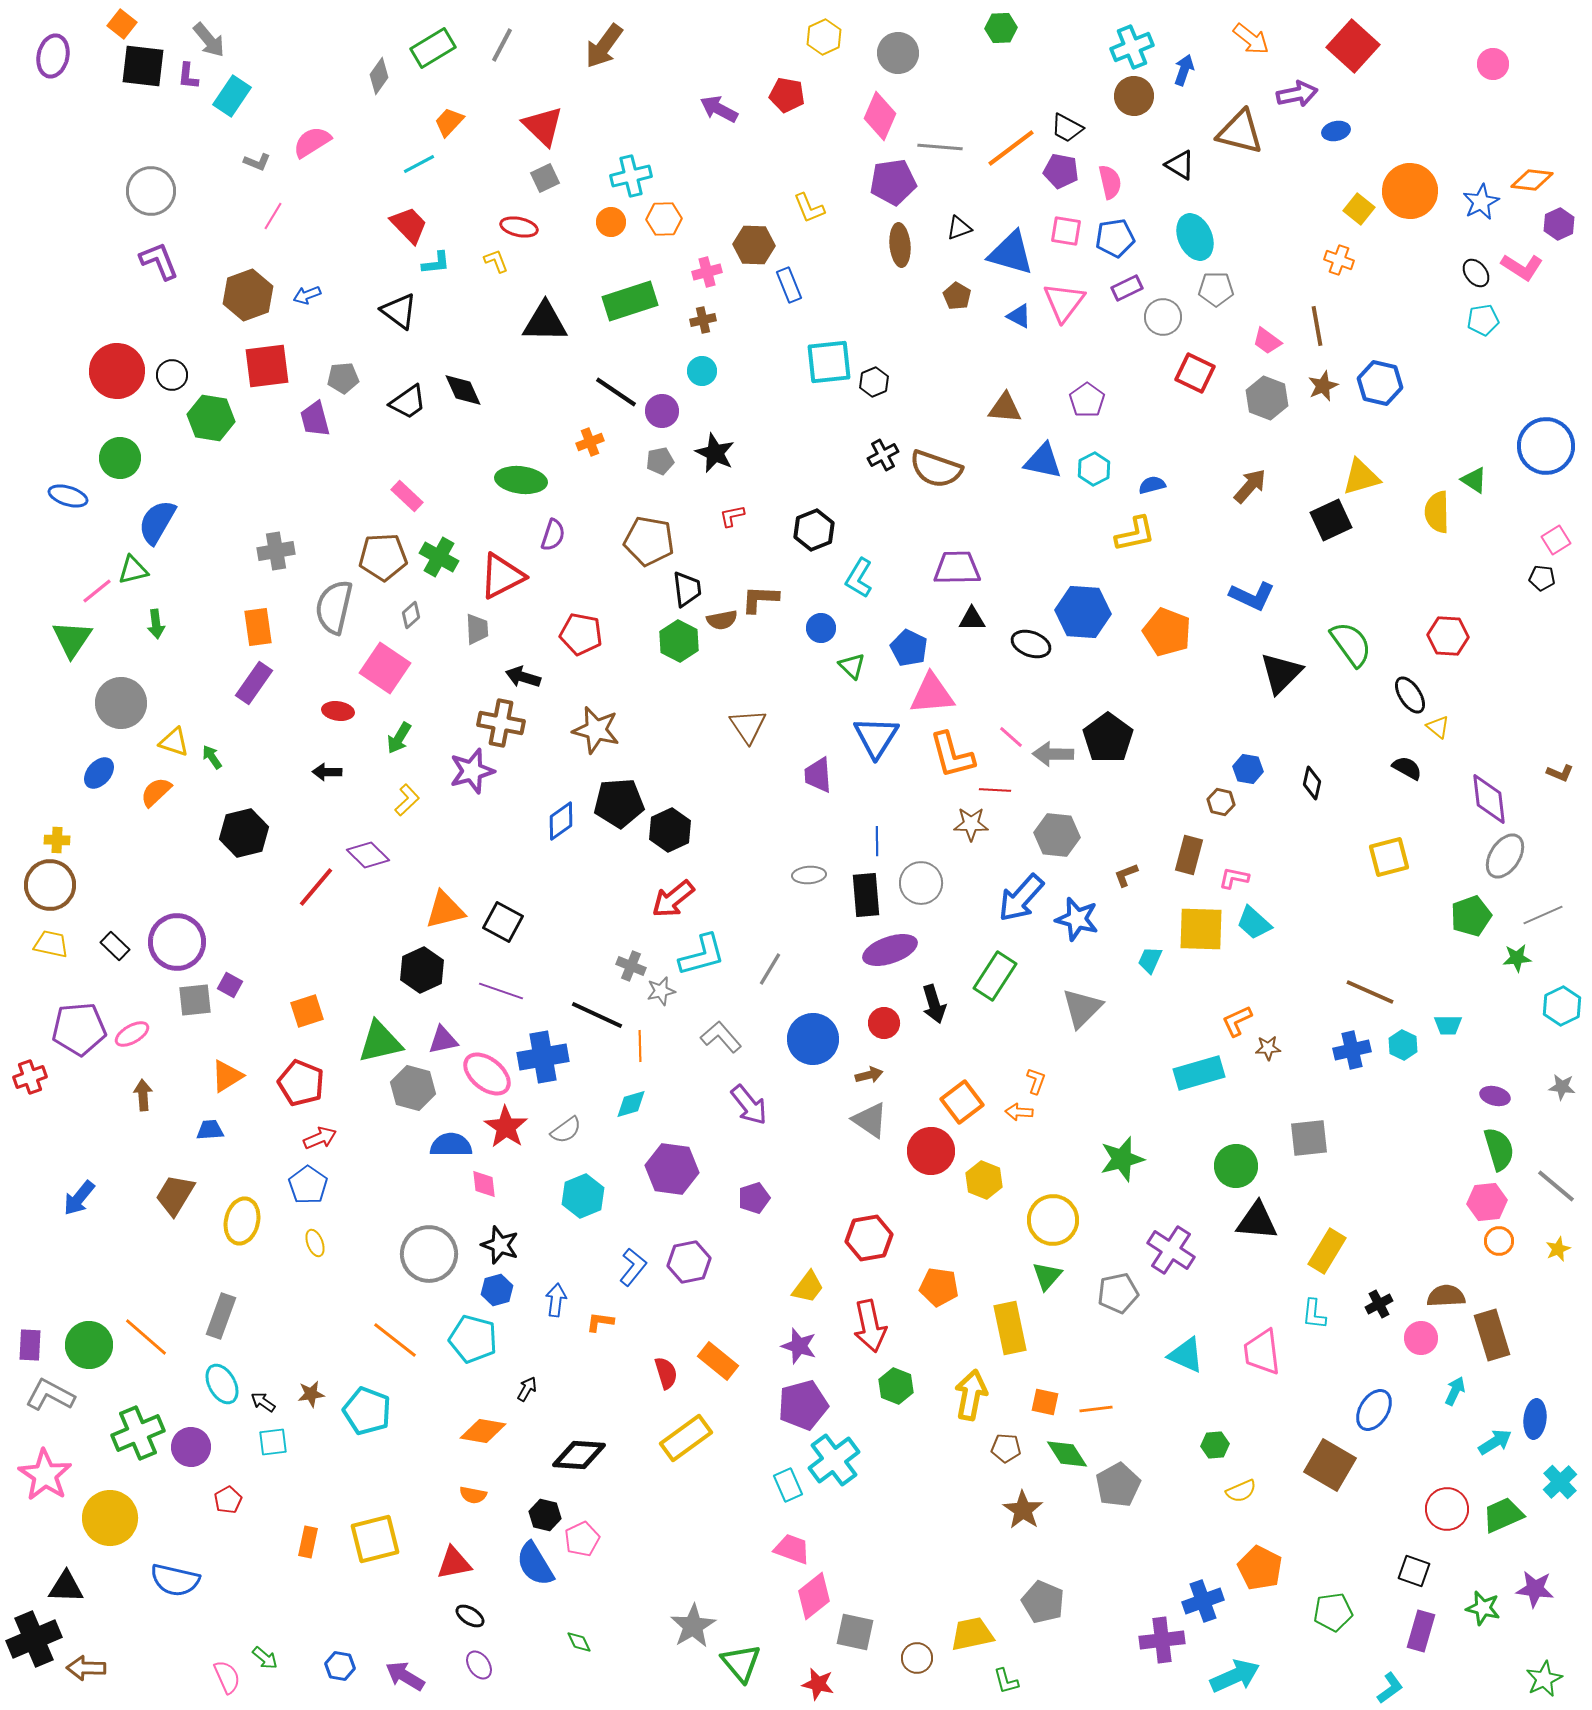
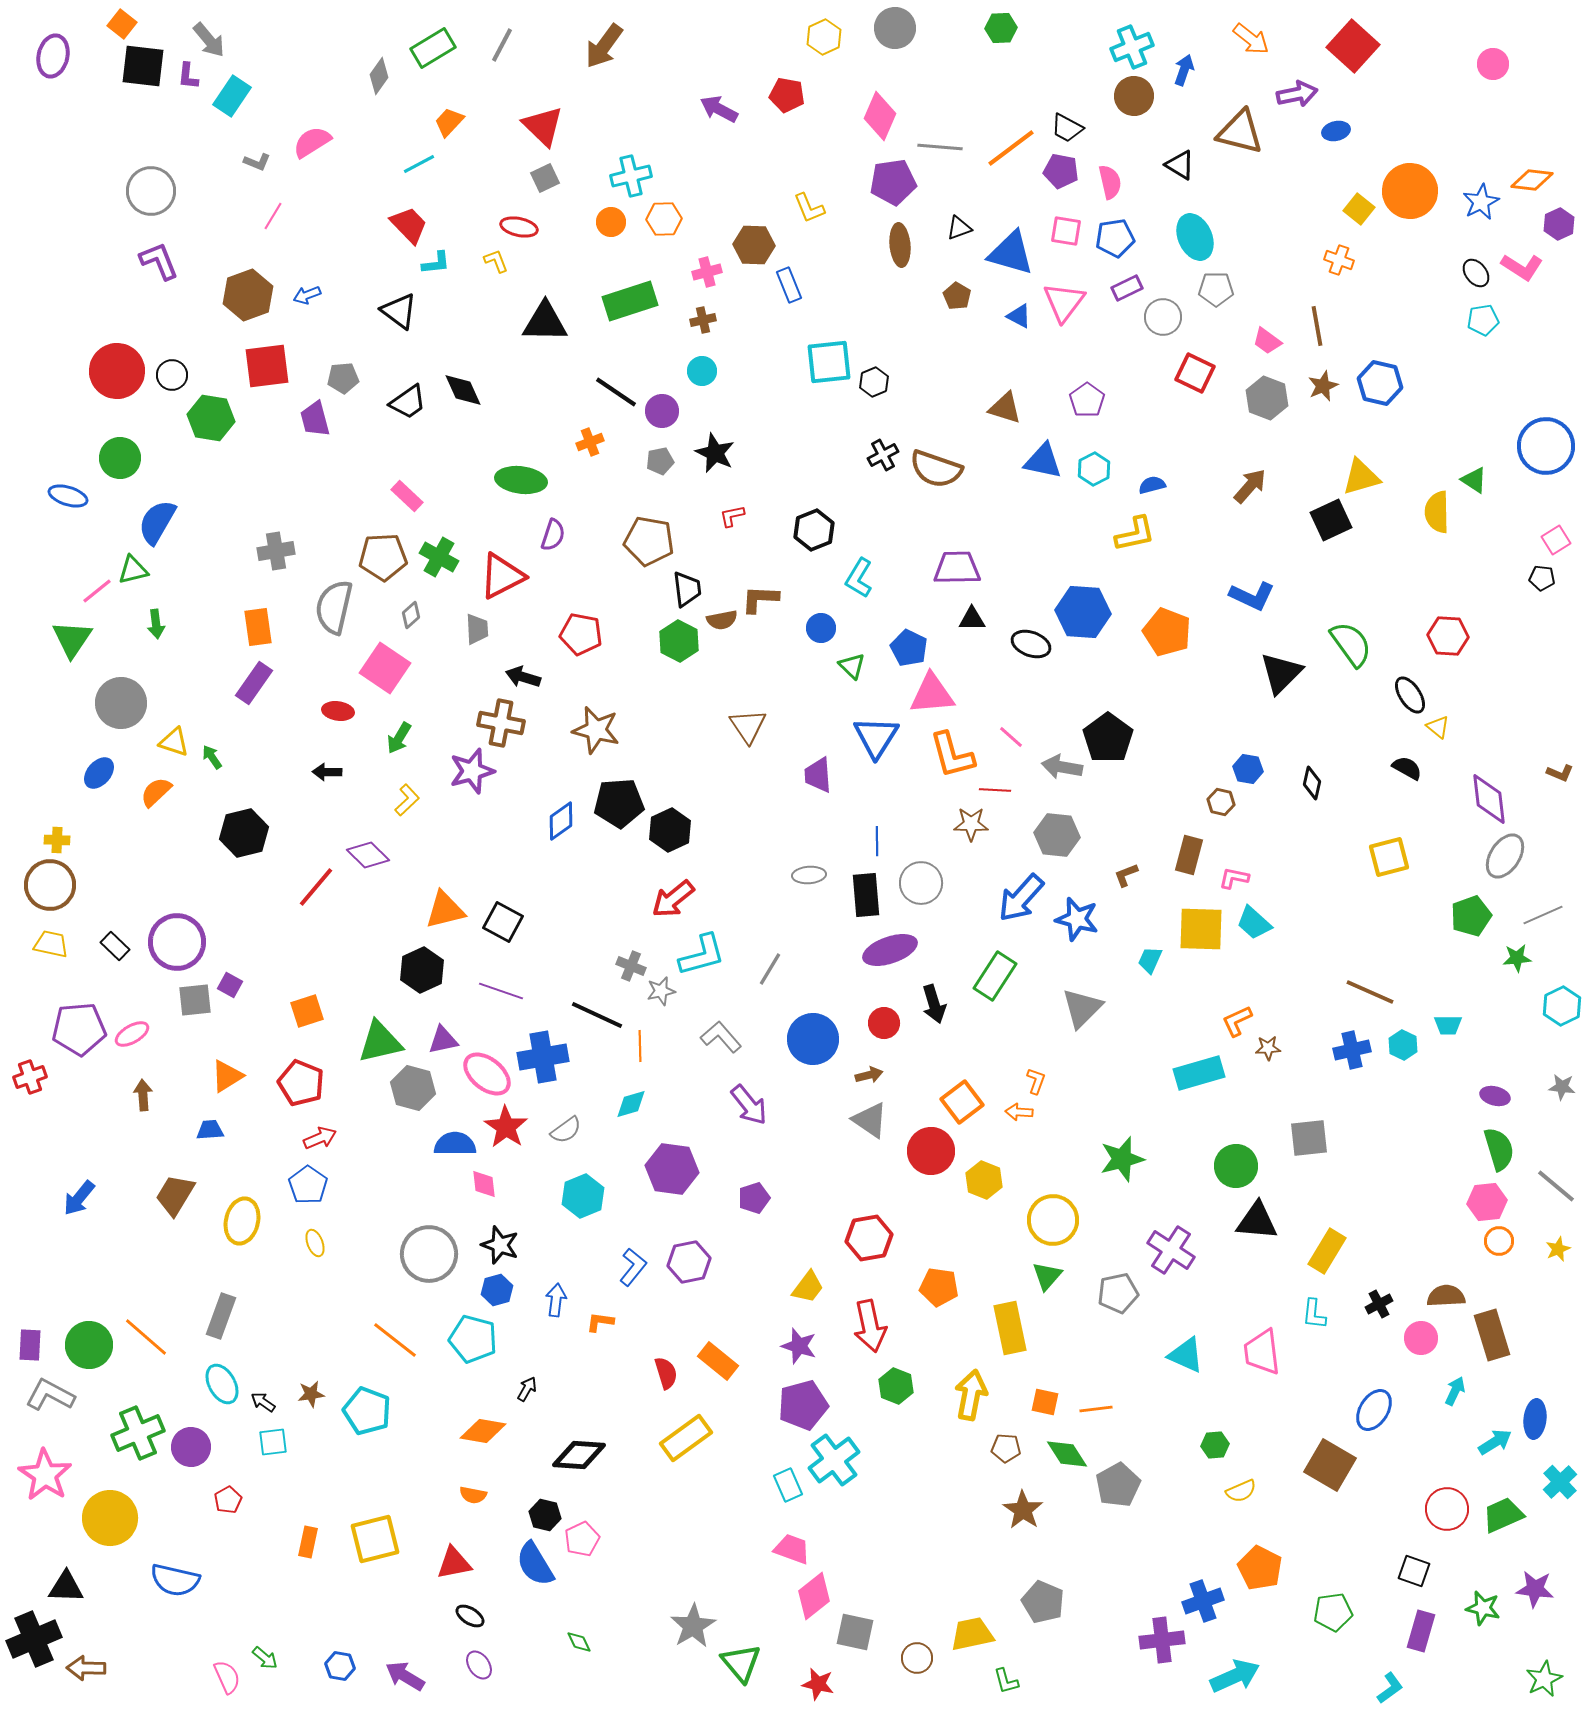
gray circle at (898, 53): moved 3 px left, 25 px up
brown triangle at (1005, 408): rotated 12 degrees clockwise
gray arrow at (1053, 754): moved 9 px right, 13 px down; rotated 9 degrees clockwise
blue semicircle at (451, 1145): moved 4 px right, 1 px up
